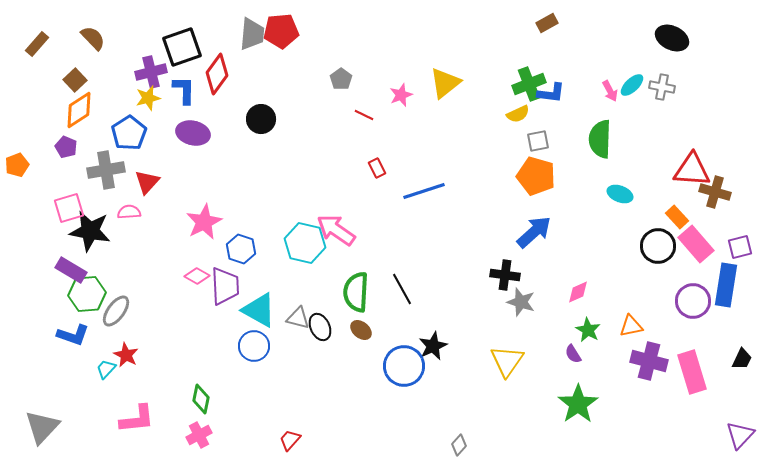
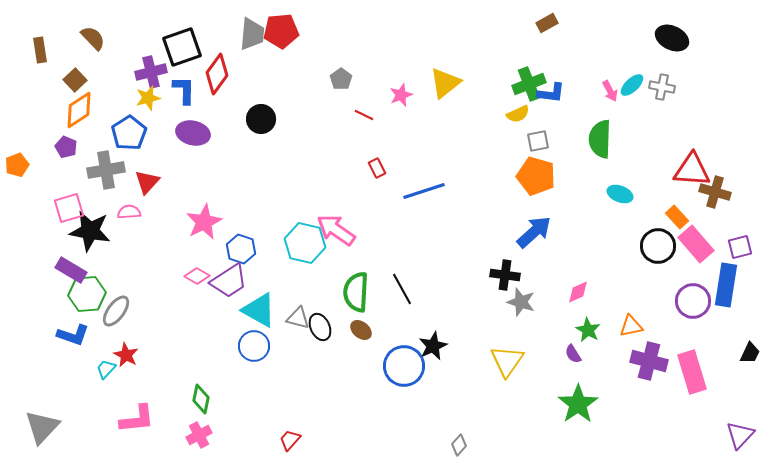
brown rectangle at (37, 44): moved 3 px right, 6 px down; rotated 50 degrees counterclockwise
purple trapezoid at (225, 286): moved 4 px right, 5 px up; rotated 60 degrees clockwise
black trapezoid at (742, 359): moved 8 px right, 6 px up
